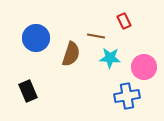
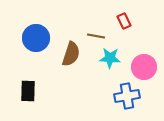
black rectangle: rotated 25 degrees clockwise
